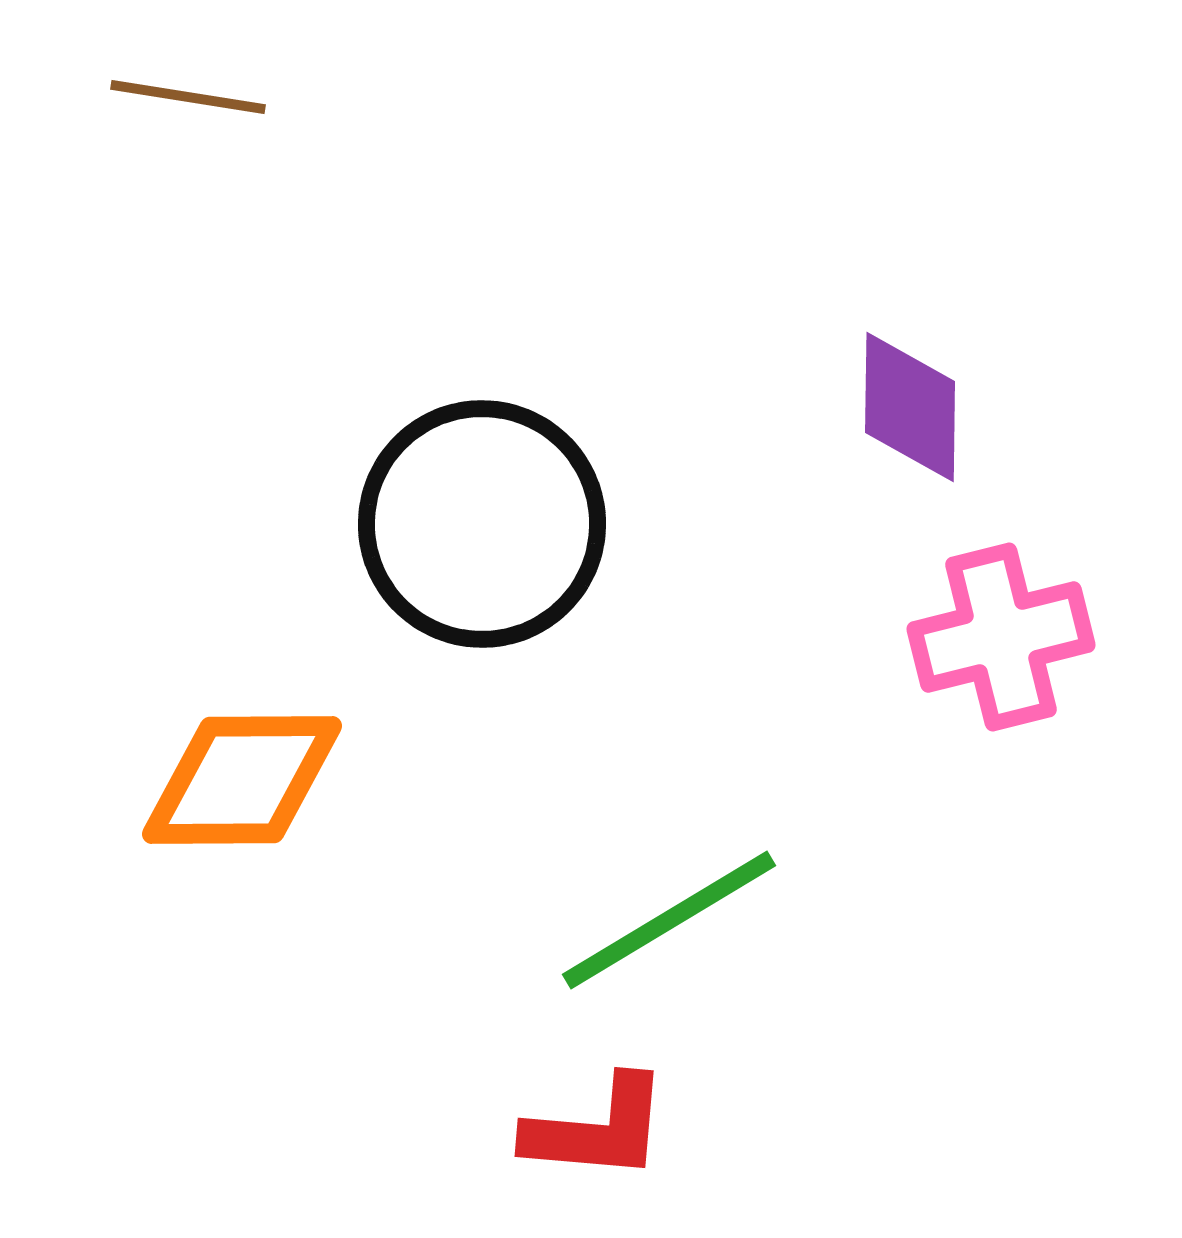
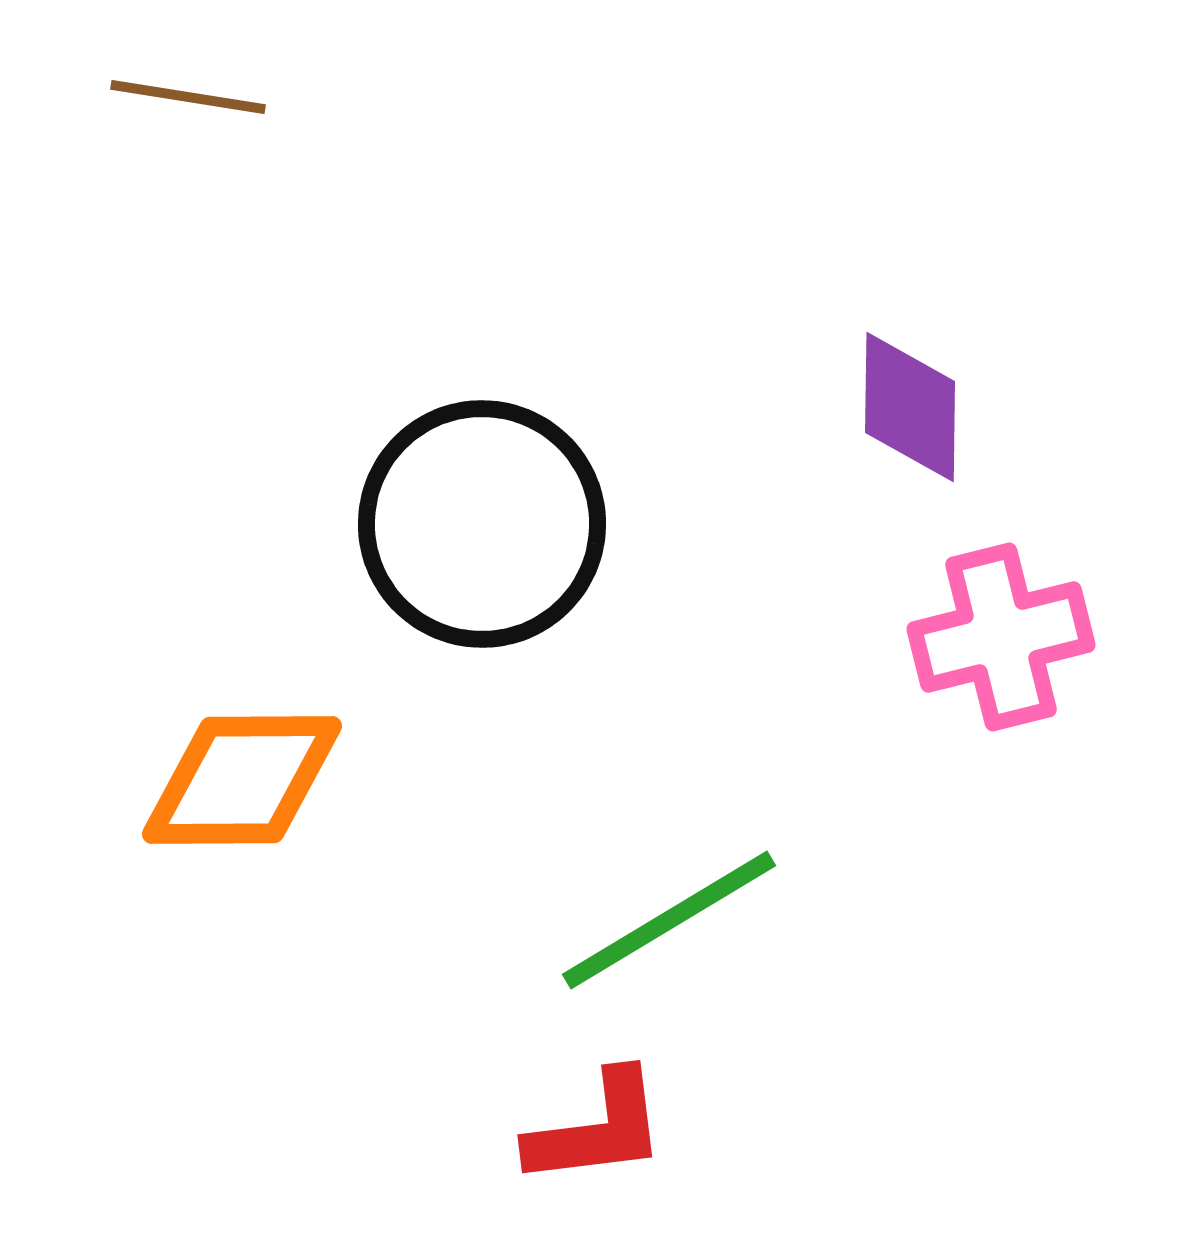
red L-shape: rotated 12 degrees counterclockwise
